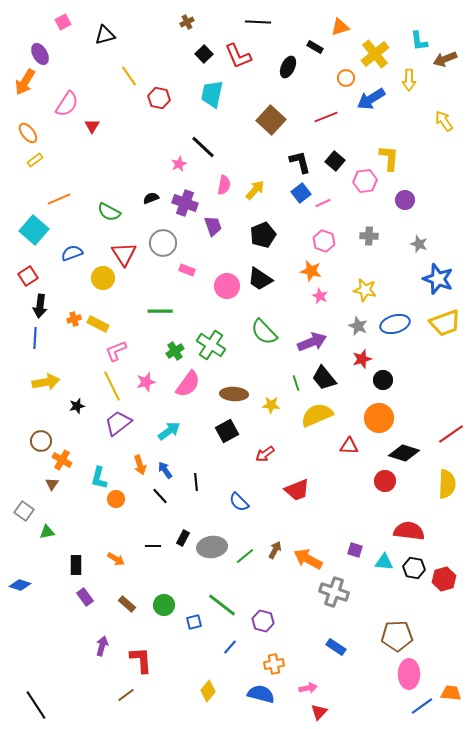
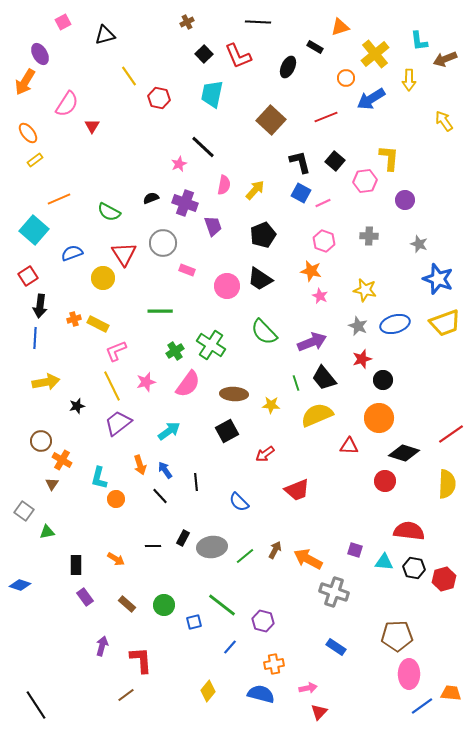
blue square at (301, 193): rotated 24 degrees counterclockwise
